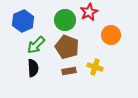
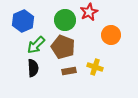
brown pentagon: moved 4 px left
